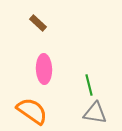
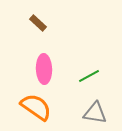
green line: moved 9 px up; rotated 75 degrees clockwise
orange semicircle: moved 4 px right, 4 px up
